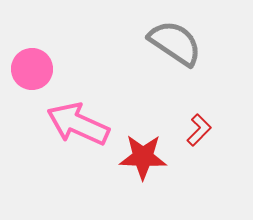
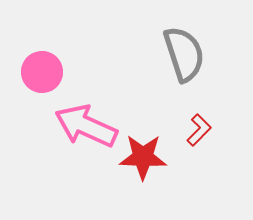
gray semicircle: moved 9 px right, 11 px down; rotated 38 degrees clockwise
pink circle: moved 10 px right, 3 px down
pink arrow: moved 8 px right, 2 px down
